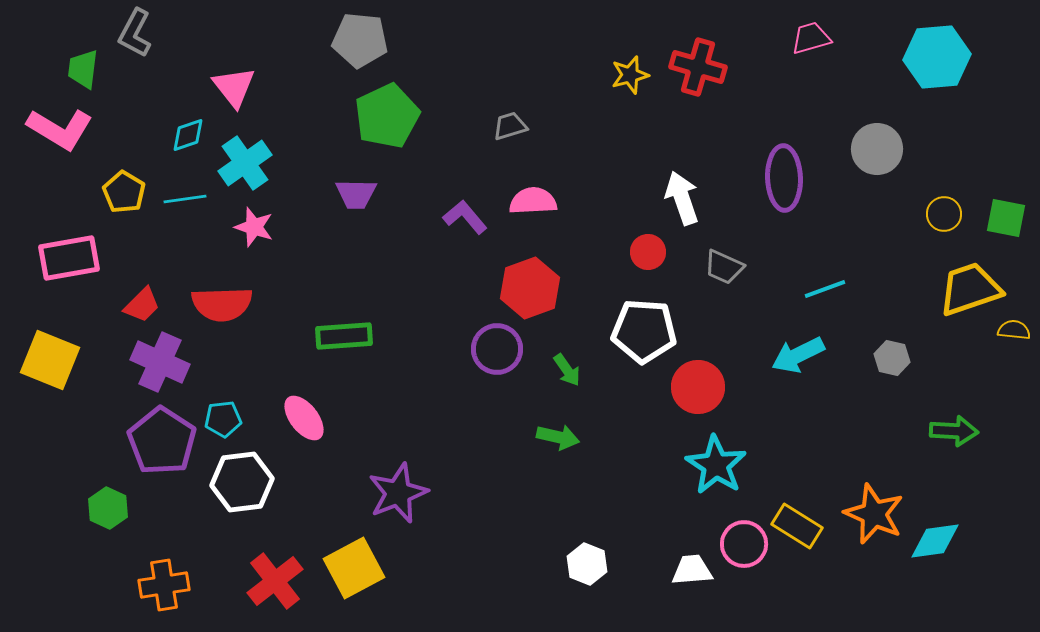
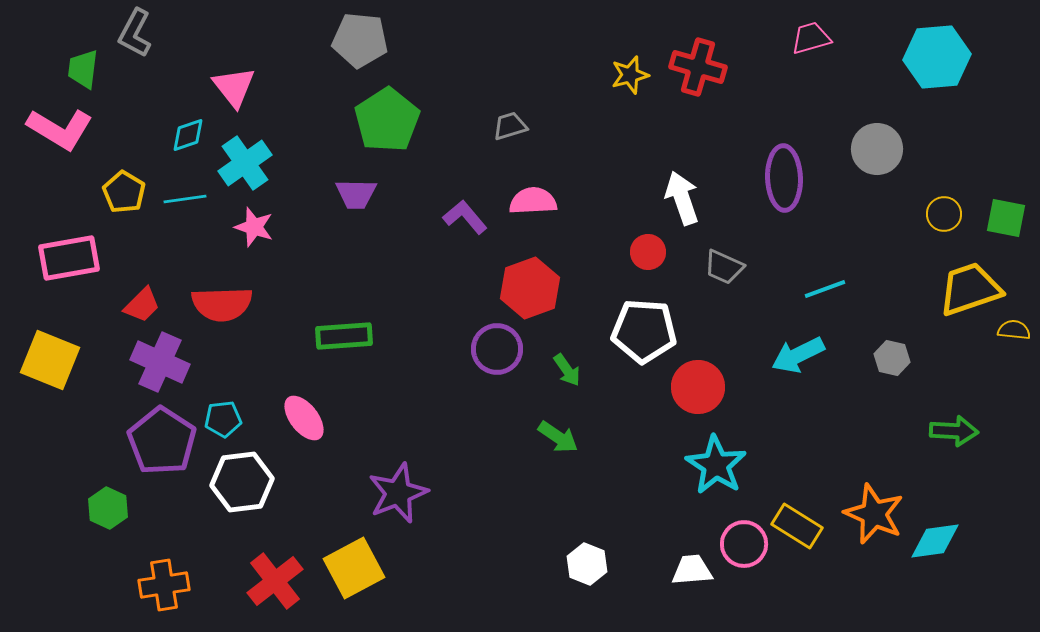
green pentagon at (387, 116): moved 4 px down; rotated 8 degrees counterclockwise
green arrow at (558, 437): rotated 21 degrees clockwise
